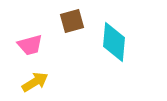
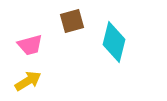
cyan diamond: rotated 9 degrees clockwise
yellow arrow: moved 7 px left, 1 px up
